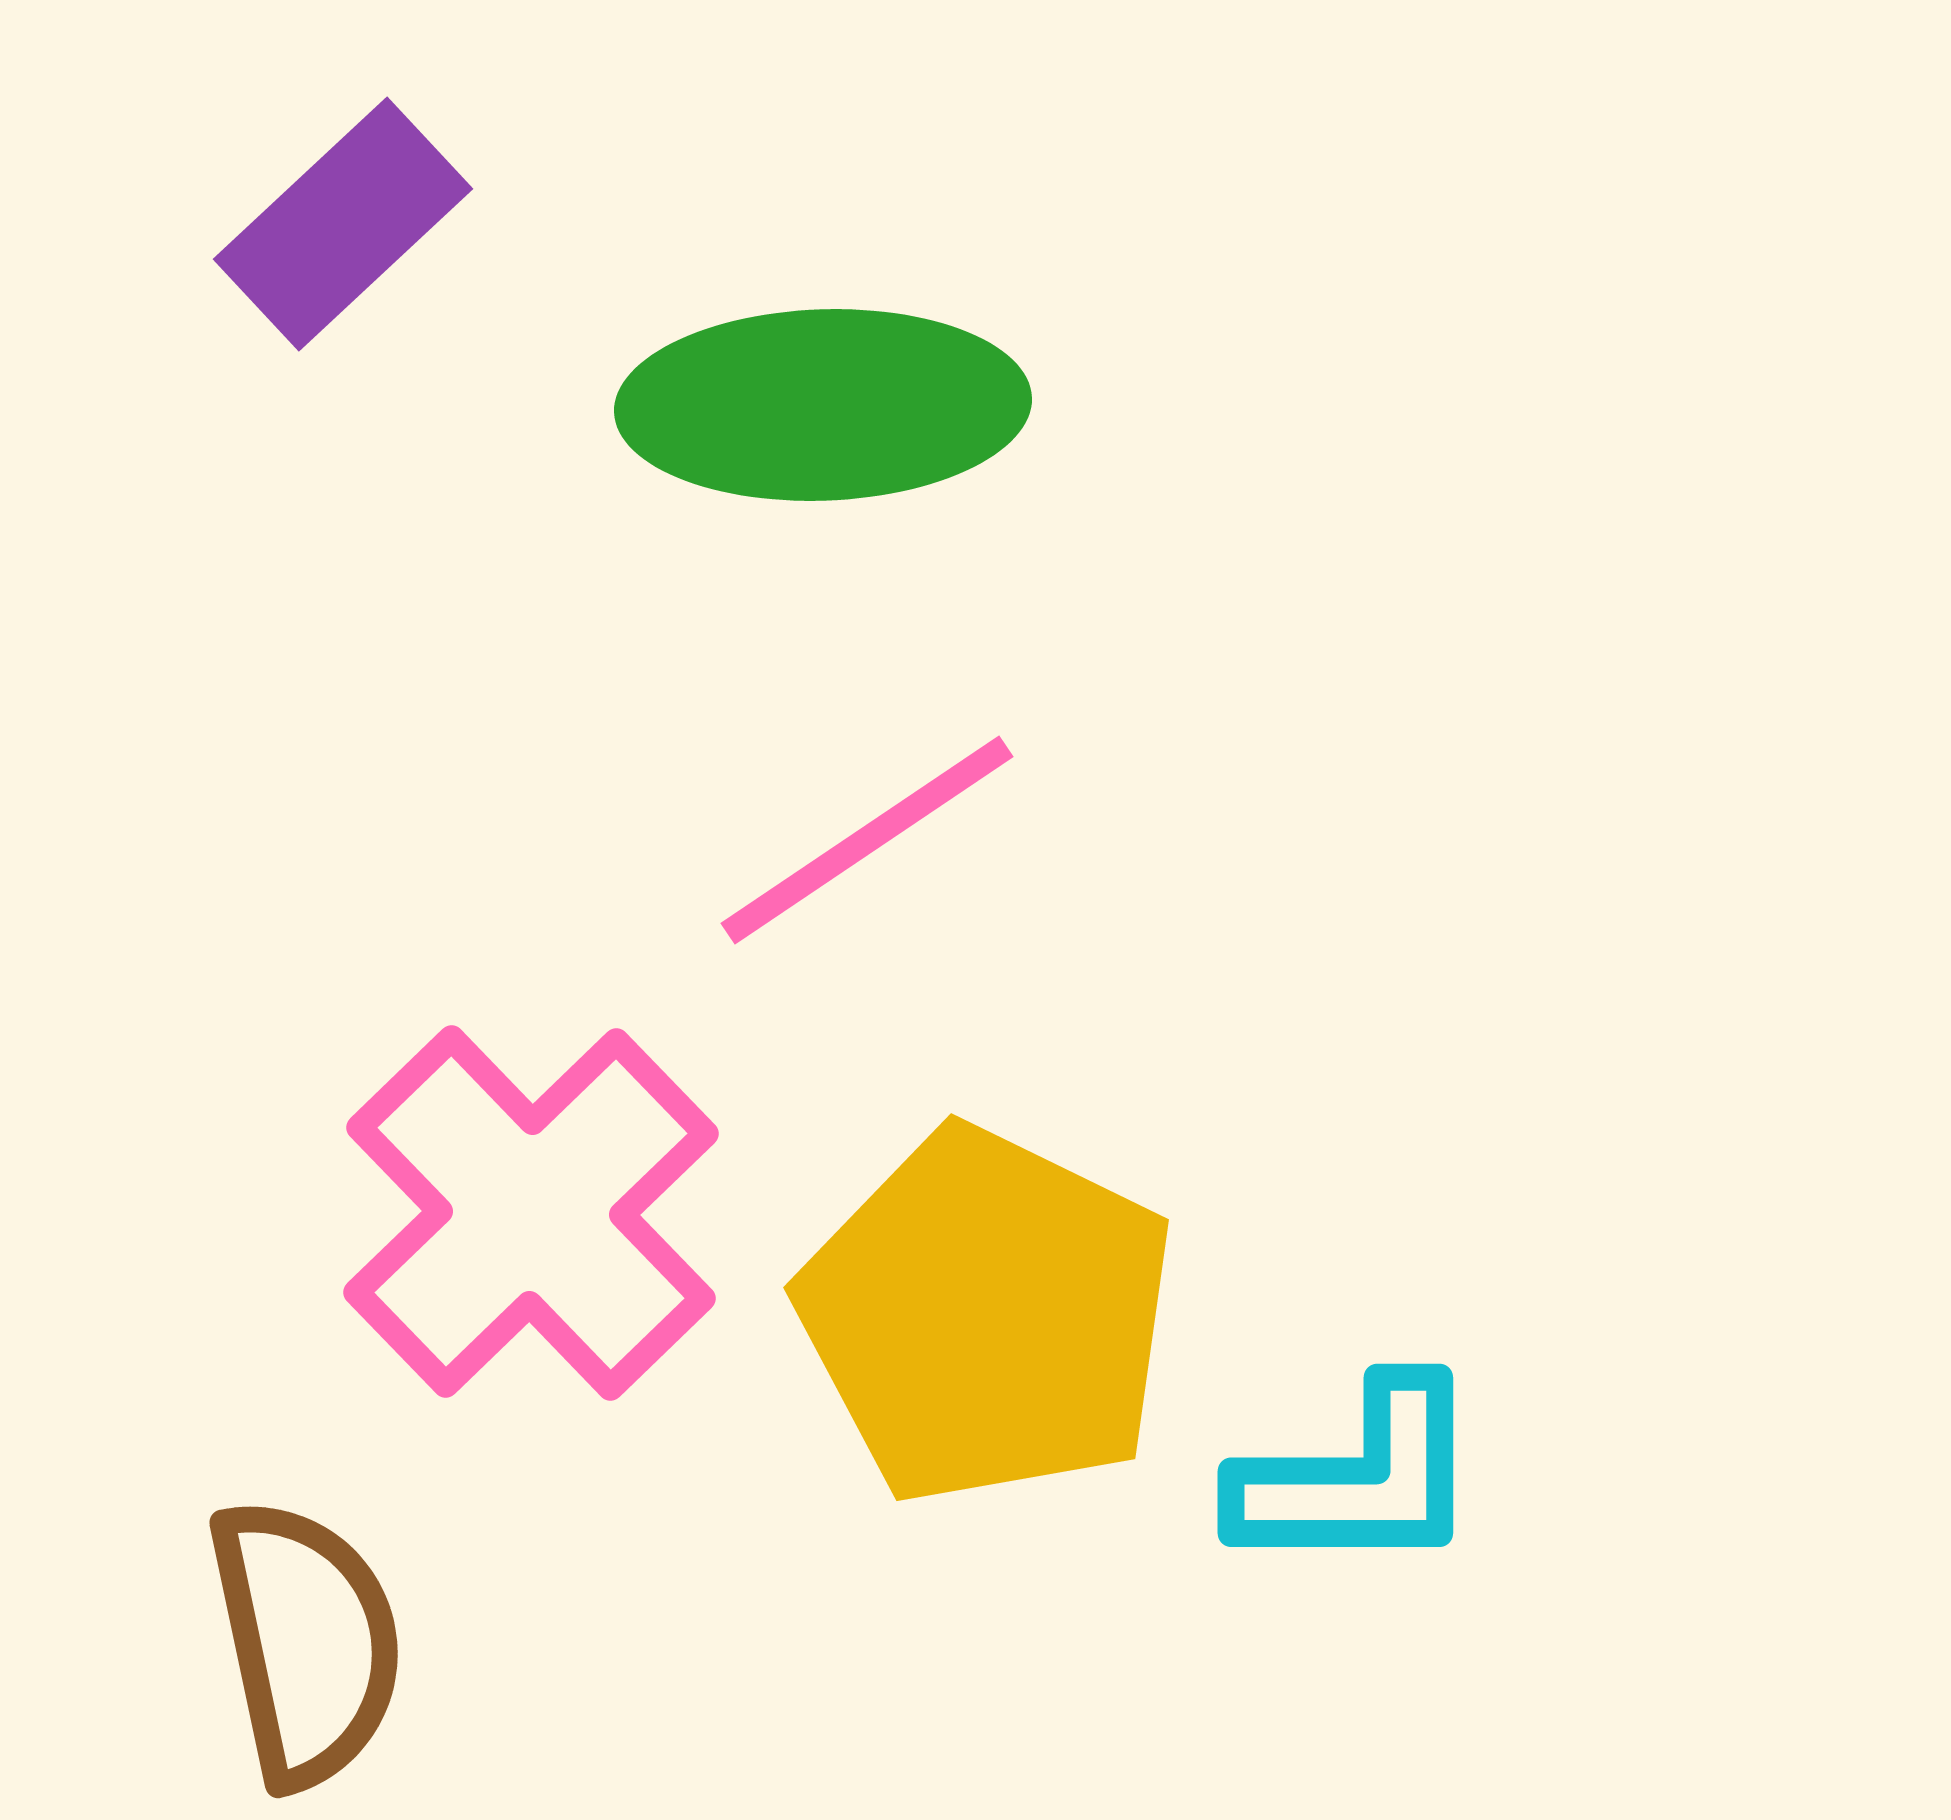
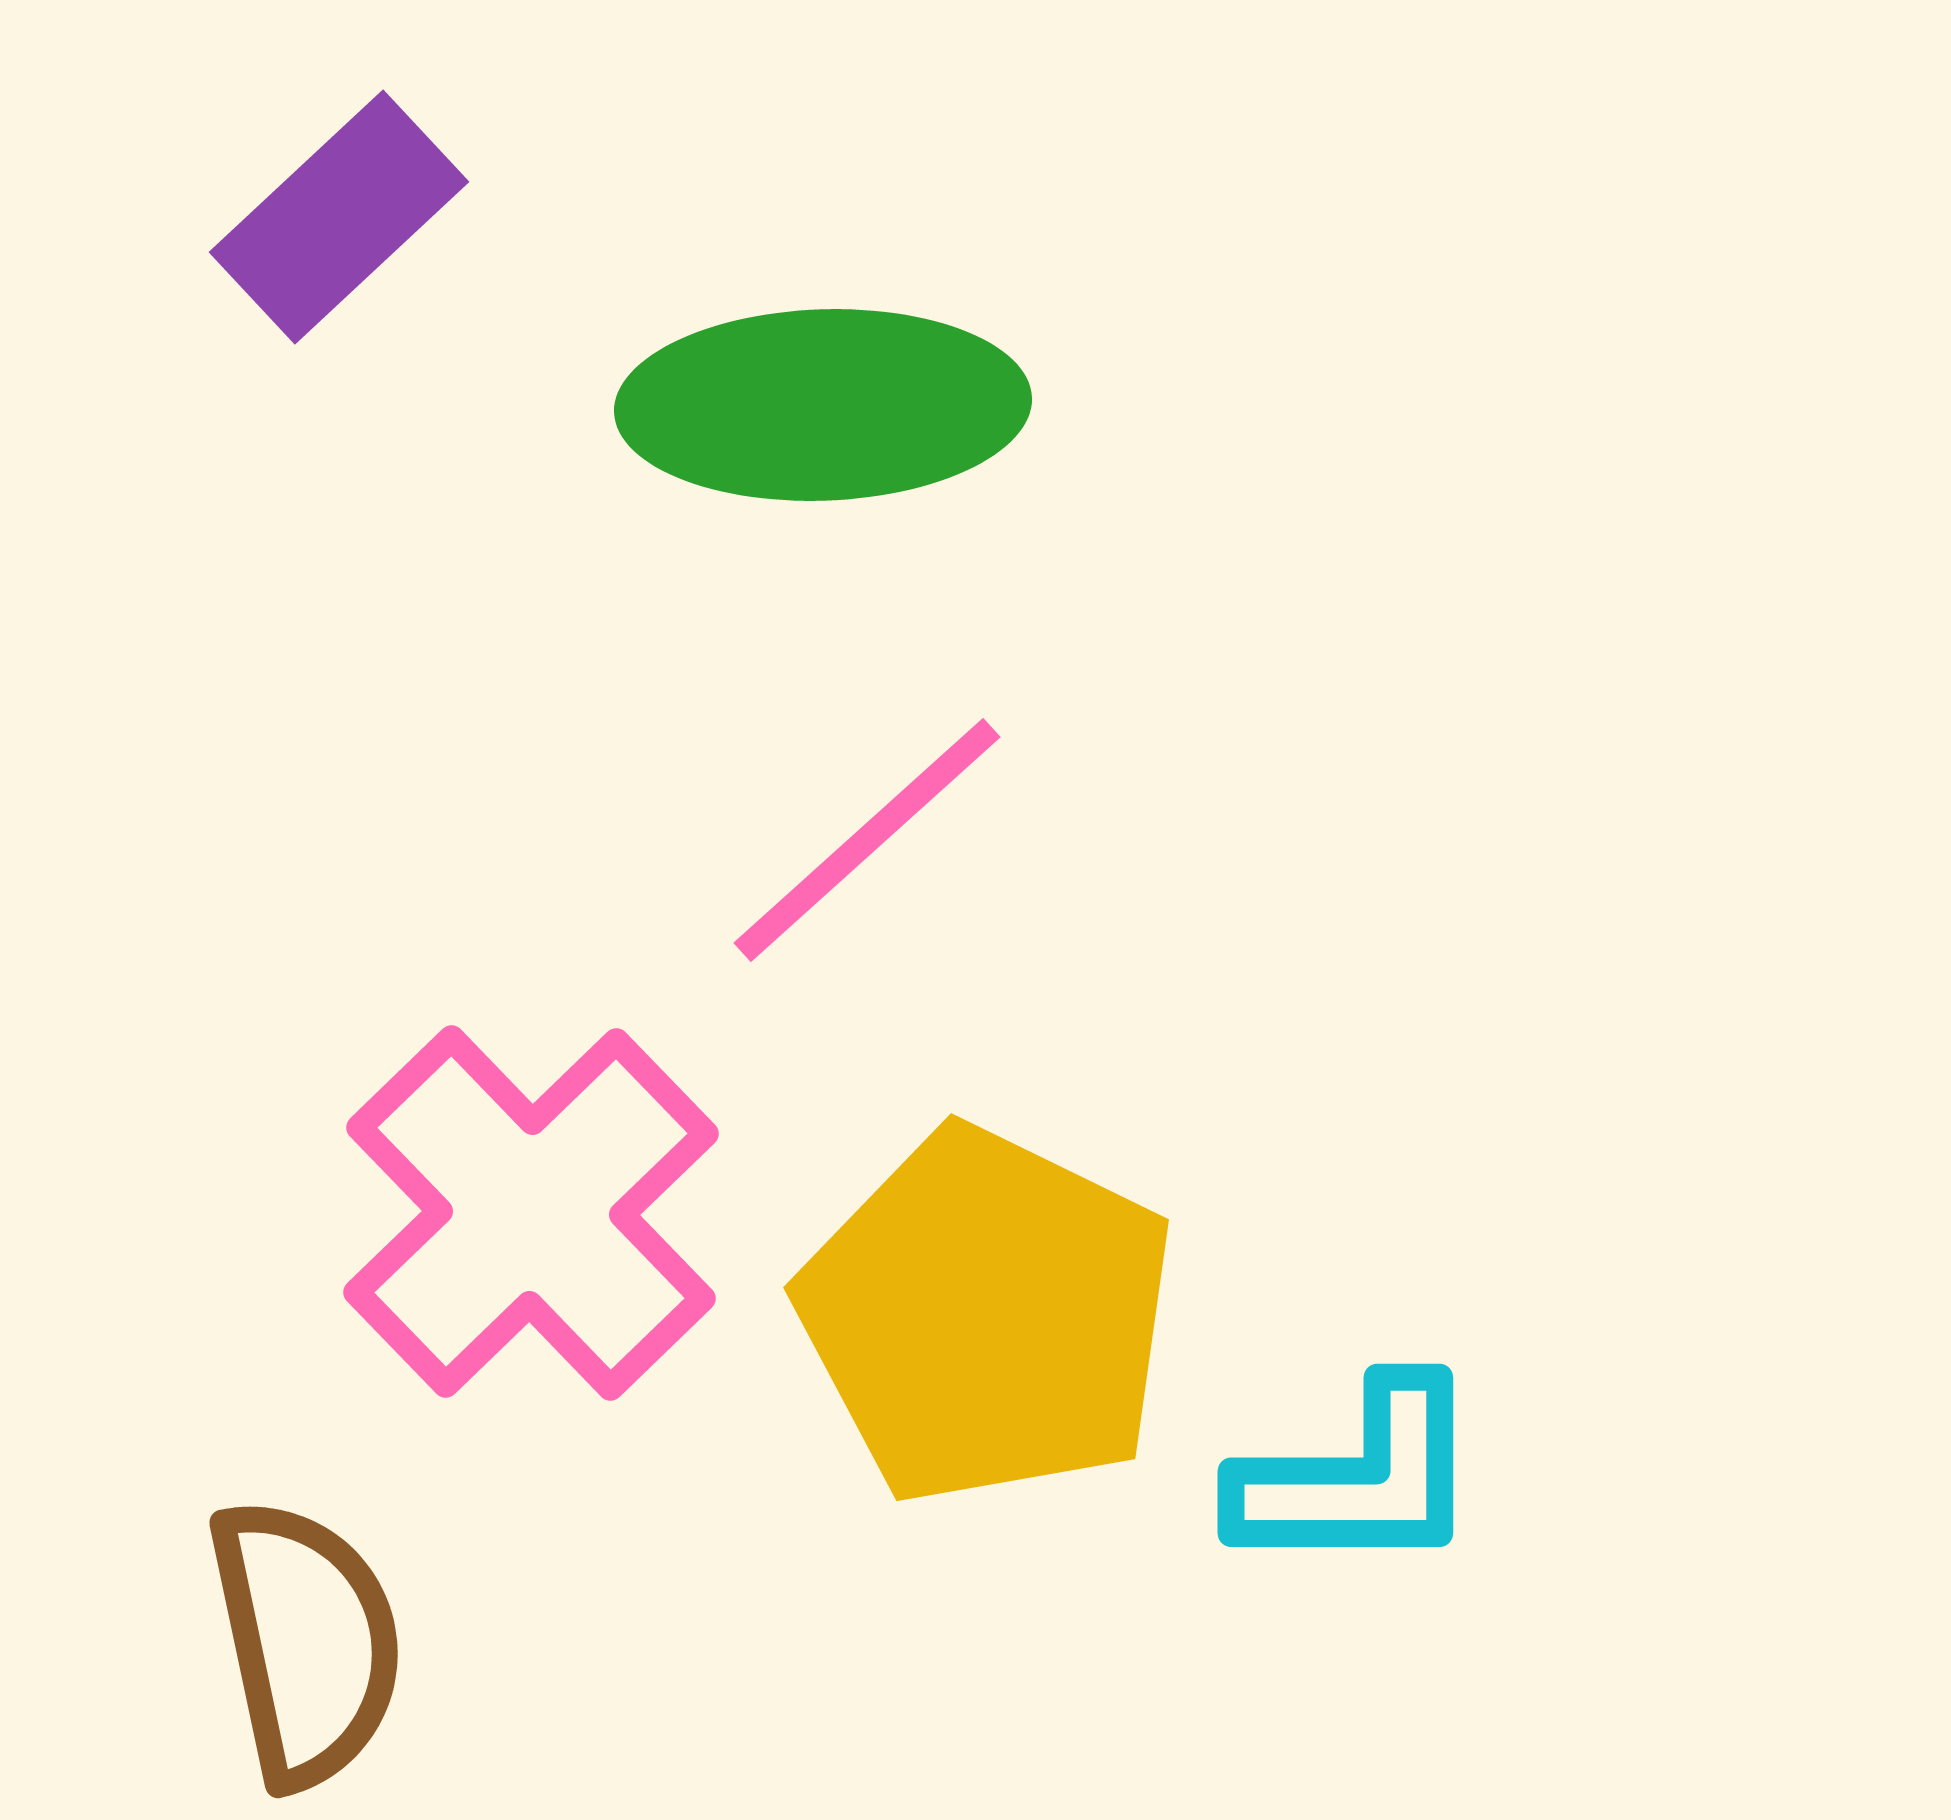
purple rectangle: moved 4 px left, 7 px up
pink line: rotated 8 degrees counterclockwise
